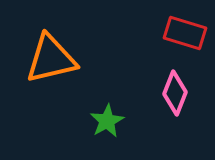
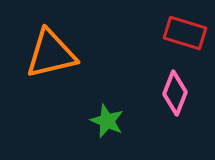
orange triangle: moved 5 px up
green star: rotated 20 degrees counterclockwise
